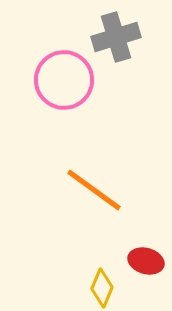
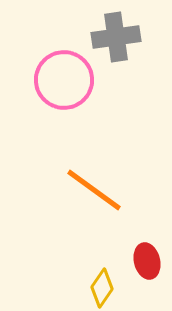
gray cross: rotated 9 degrees clockwise
red ellipse: moved 1 px right; rotated 60 degrees clockwise
yellow diamond: rotated 12 degrees clockwise
